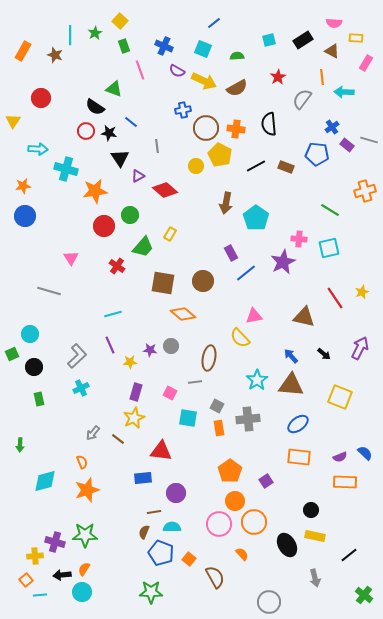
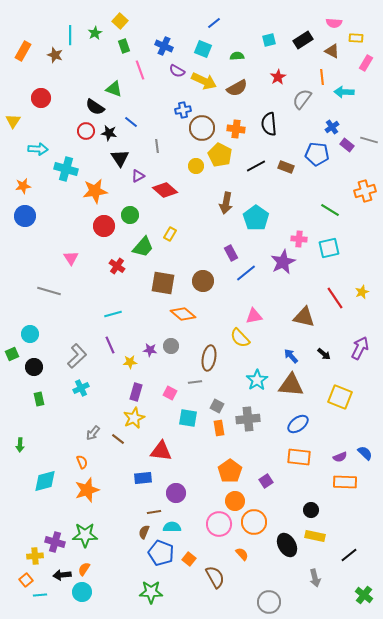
brown circle at (206, 128): moved 4 px left
